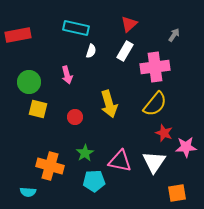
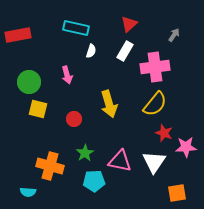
red circle: moved 1 px left, 2 px down
